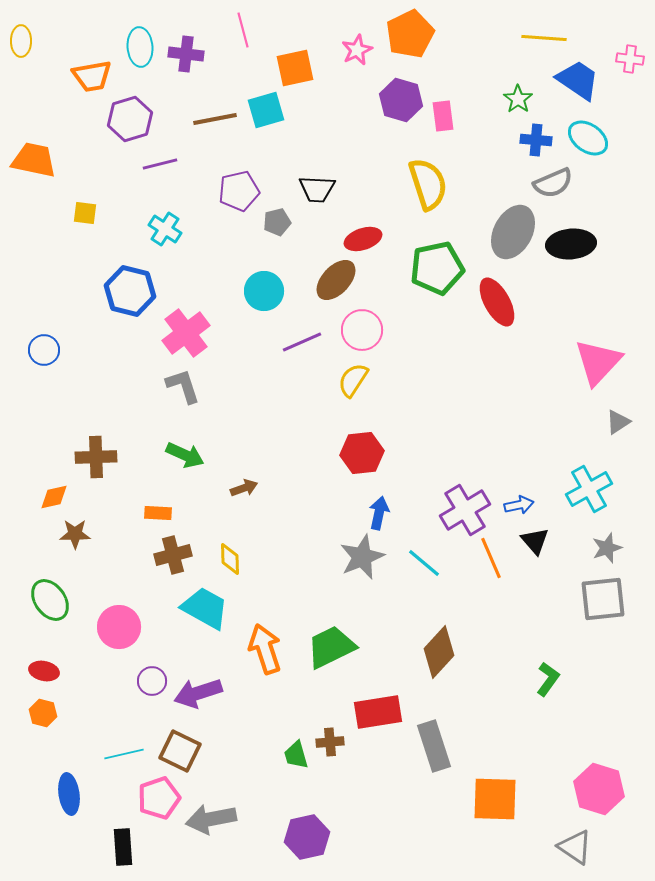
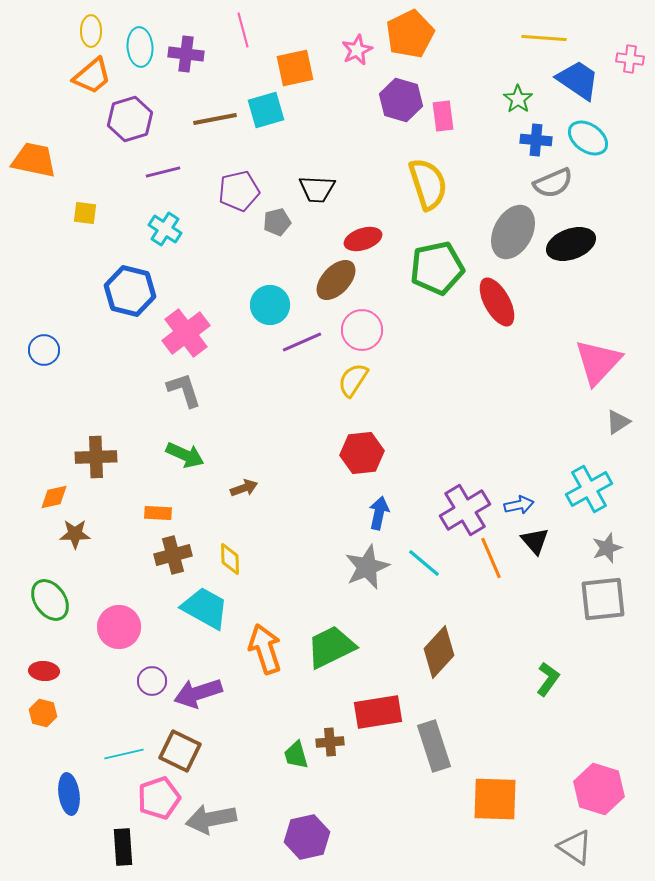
yellow ellipse at (21, 41): moved 70 px right, 10 px up
orange trapezoid at (92, 76): rotated 30 degrees counterclockwise
purple line at (160, 164): moved 3 px right, 8 px down
black ellipse at (571, 244): rotated 15 degrees counterclockwise
cyan circle at (264, 291): moved 6 px right, 14 px down
gray L-shape at (183, 386): moved 1 px right, 4 px down
gray star at (362, 557): moved 5 px right, 10 px down
red ellipse at (44, 671): rotated 8 degrees counterclockwise
